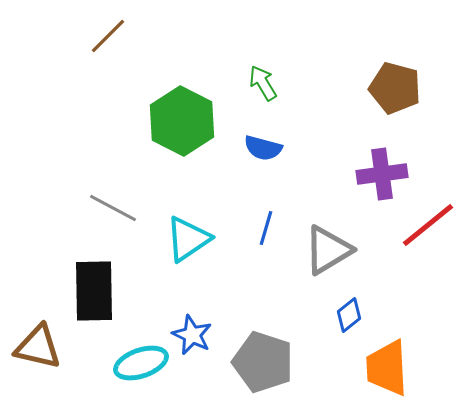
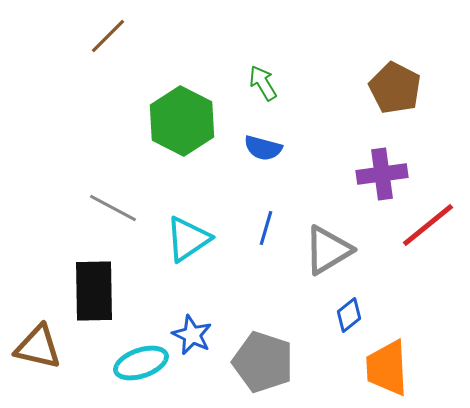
brown pentagon: rotated 12 degrees clockwise
